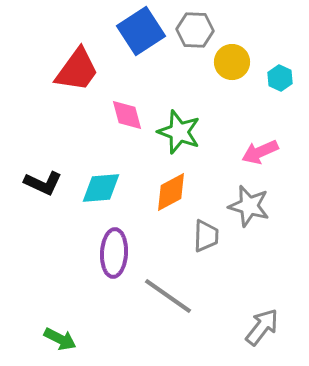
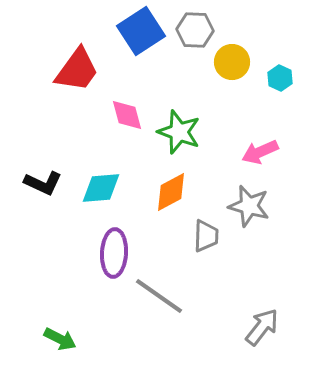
gray line: moved 9 px left
